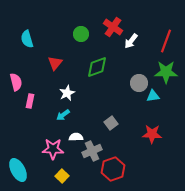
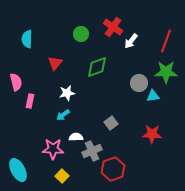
cyan semicircle: rotated 18 degrees clockwise
white star: rotated 14 degrees clockwise
